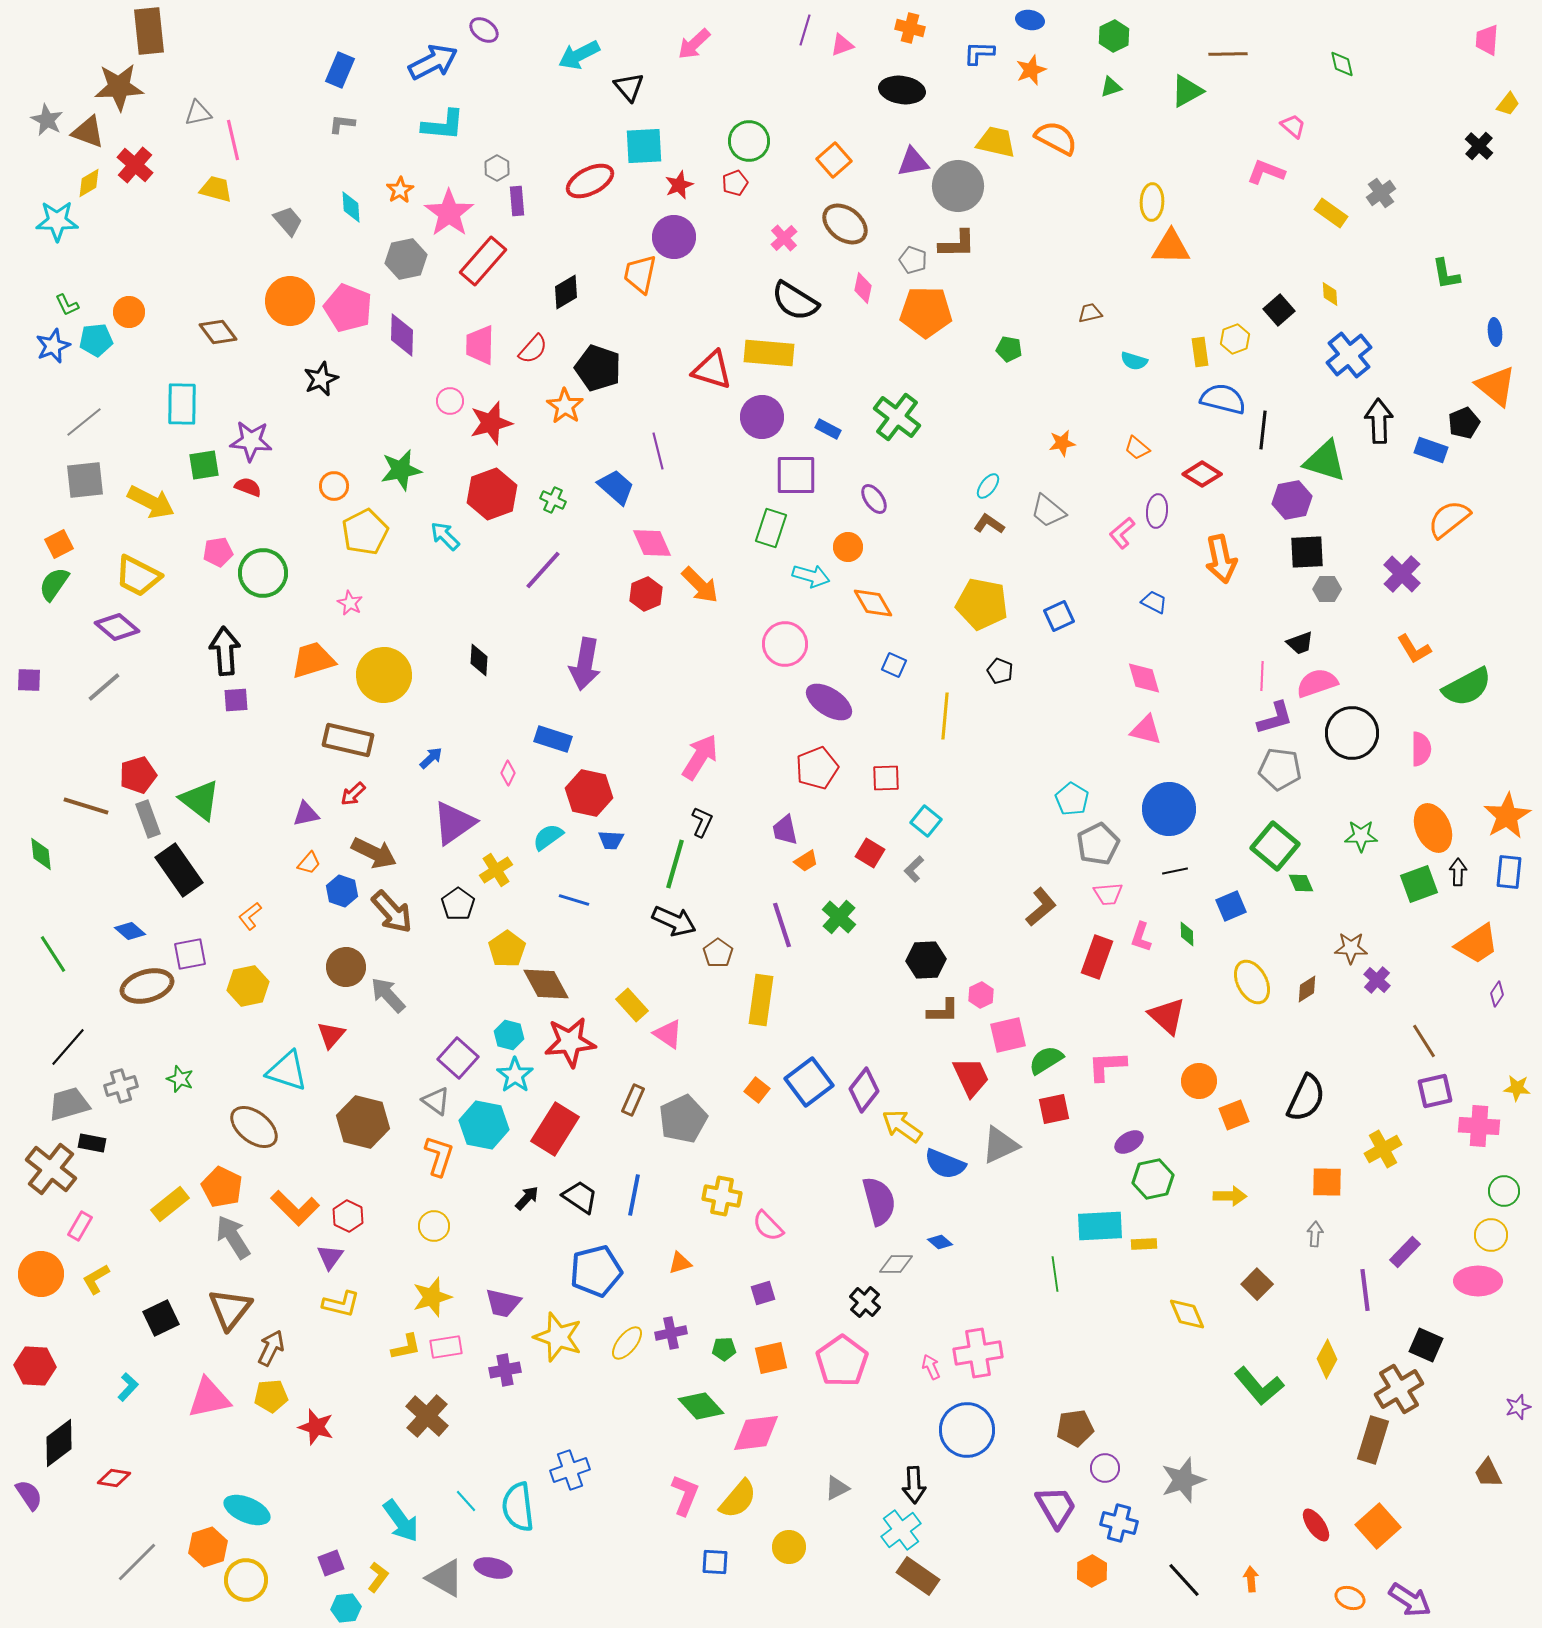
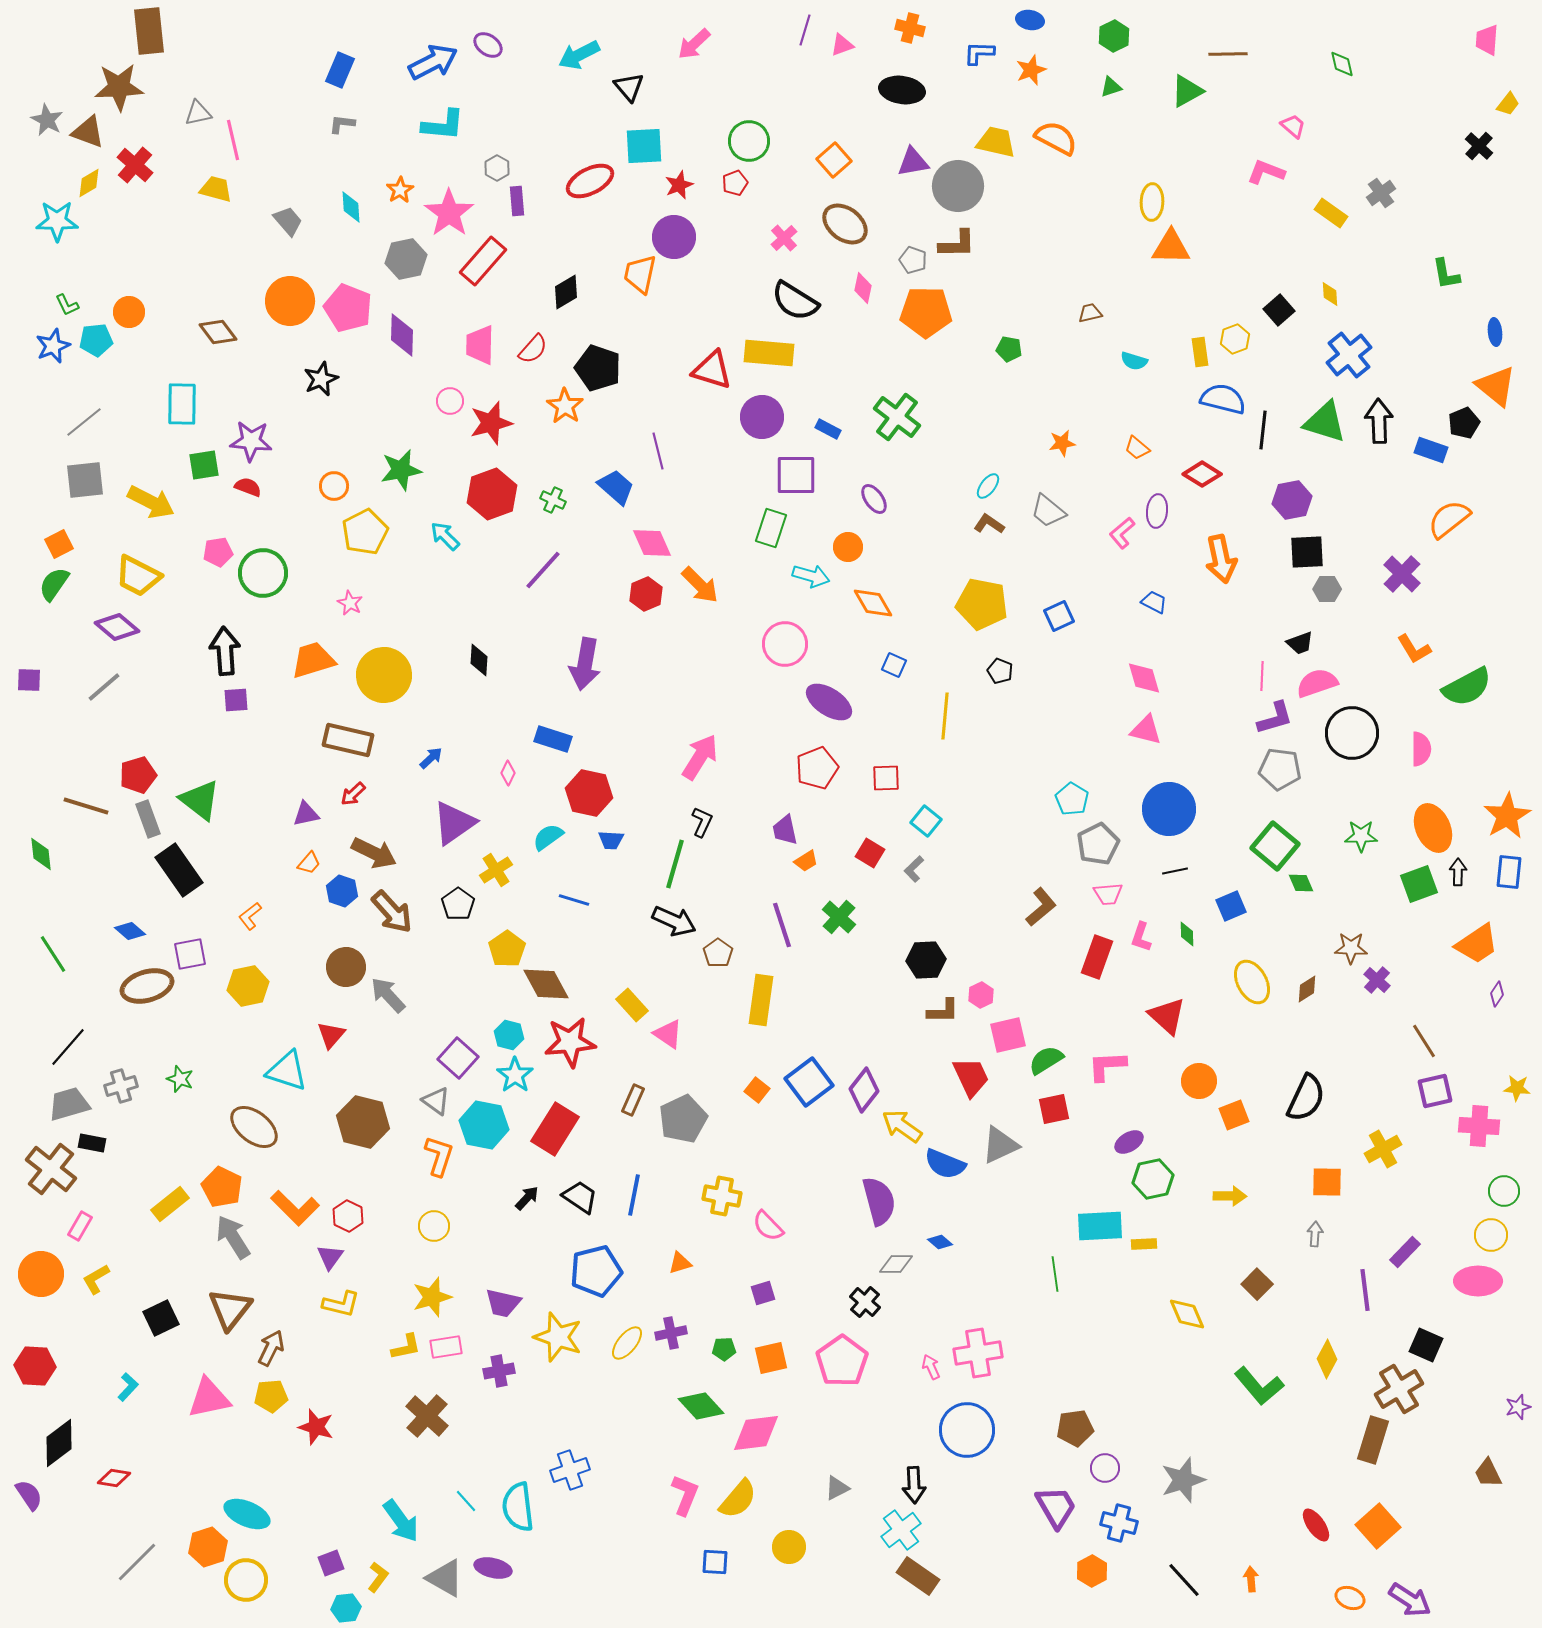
purple ellipse at (484, 30): moved 4 px right, 15 px down
green triangle at (1325, 461): moved 39 px up
purple cross at (505, 1370): moved 6 px left, 1 px down
cyan ellipse at (247, 1510): moved 4 px down
